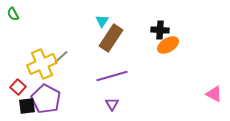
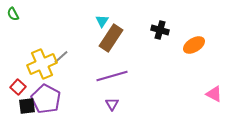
black cross: rotated 12 degrees clockwise
orange ellipse: moved 26 px right
